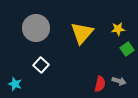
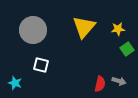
gray circle: moved 3 px left, 2 px down
yellow triangle: moved 2 px right, 6 px up
white square: rotated 28 degrees counterclockwise
cyan star: moved 1 px up
